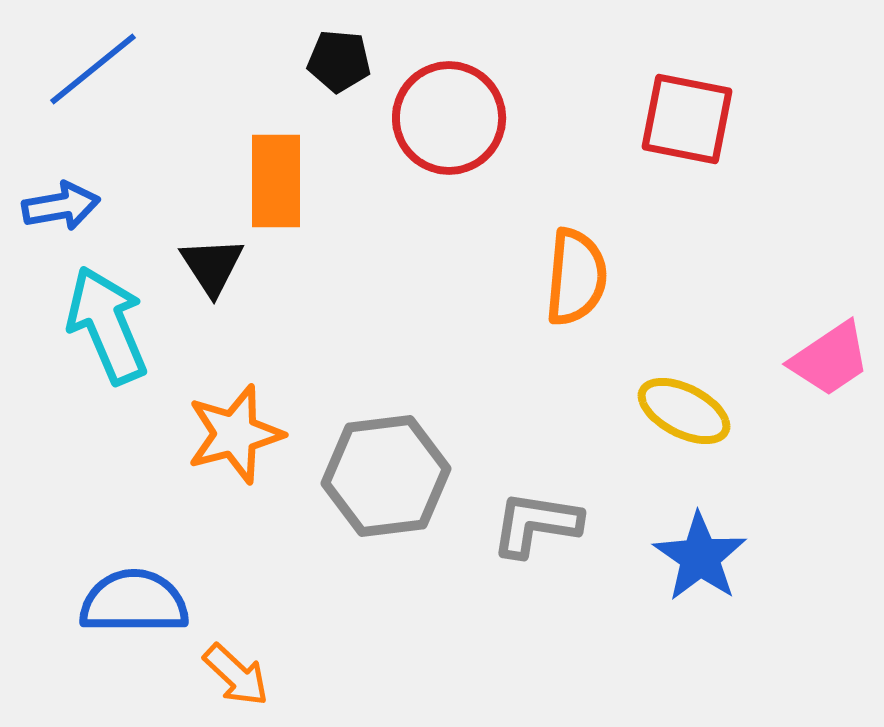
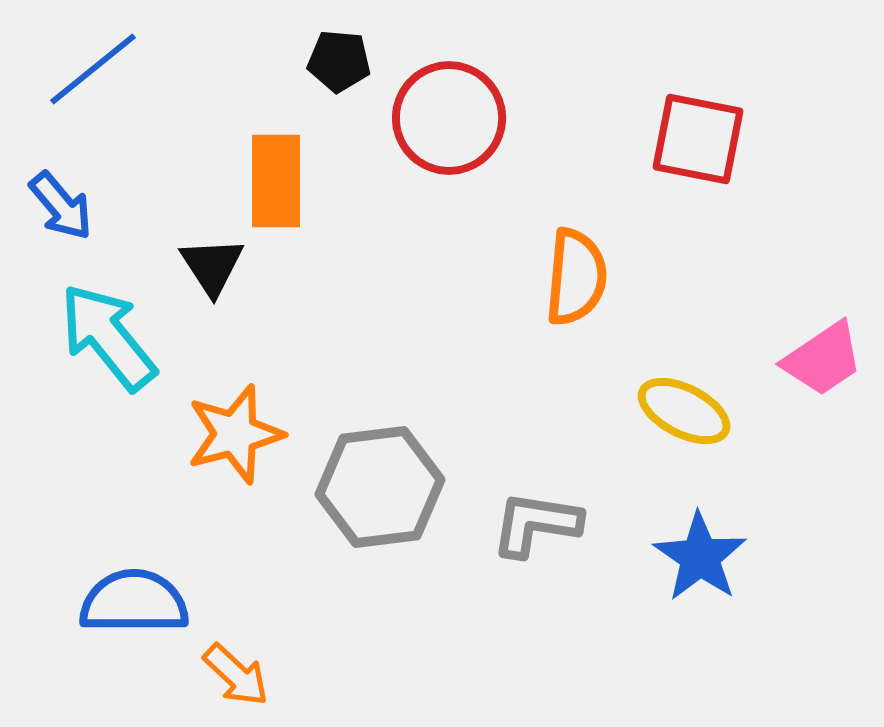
red square: moved 11 px right, 20 px down
blue arrow: rotated 60 degrees clockwise
cyan arrow: moved 1 px right, 12 px down; rotated 16 degrees counterclockwise
pink trapezoid: moved 7 px left
gray hexagon: moved 6 px left, 11 px down
